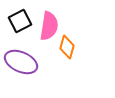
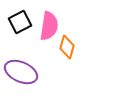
black square: moved 1 px down
purple ellipse: moved 10 px down
